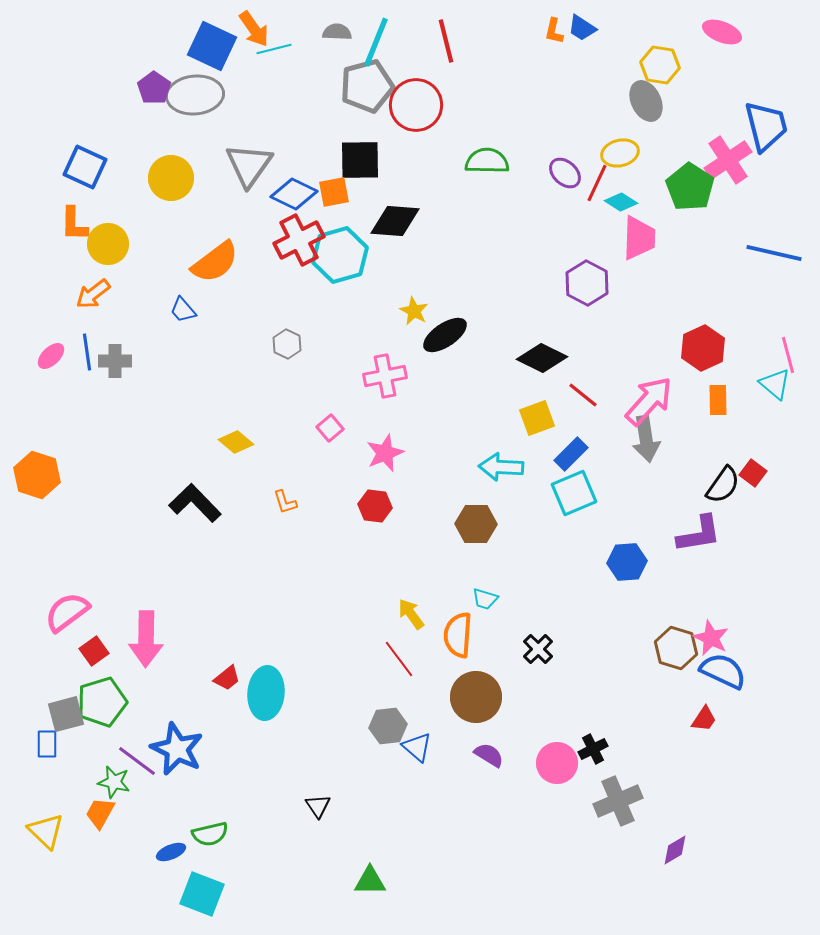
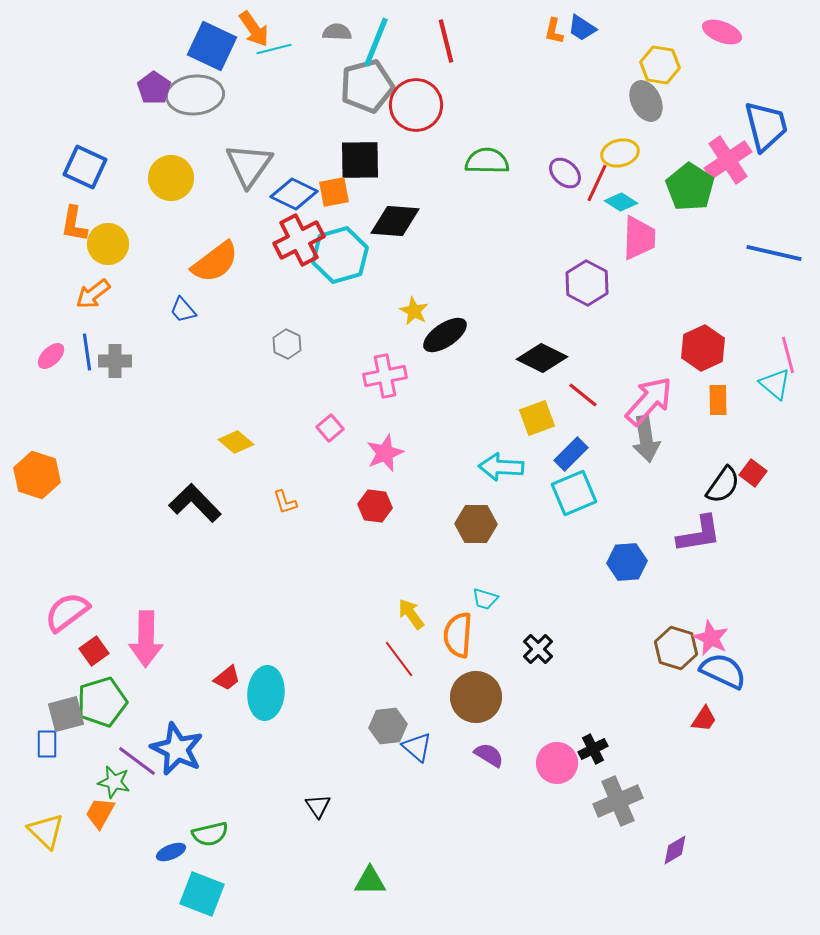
orange L-shape at (74, 224): rotated 9 degrees clockwise
